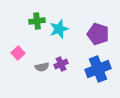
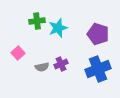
cyan star: moved 1 px left, 1 px up
